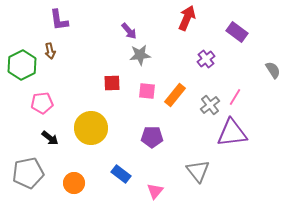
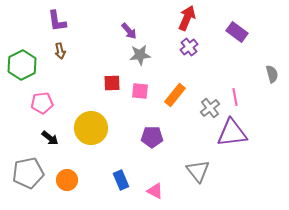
purple L-shape: moved 2 px left, 1 px down
brown arrow: moved 10 px right
purple cross: moved 17 px left, 12 px up
gray semicircle: moved 1 px left, 4 px down; rotated 18 degrees clockwise
pink square: moved 7 px left
pink line: rotated 42 degrees counterclockwise
gray cross: moved 3 px down
blue rectangle: moved 6 px down; rotated 30 degrees clockwise
orange circle: moved 7 px left, 3 px up
pink triangle: rotated 42 degrees counterclockwise
